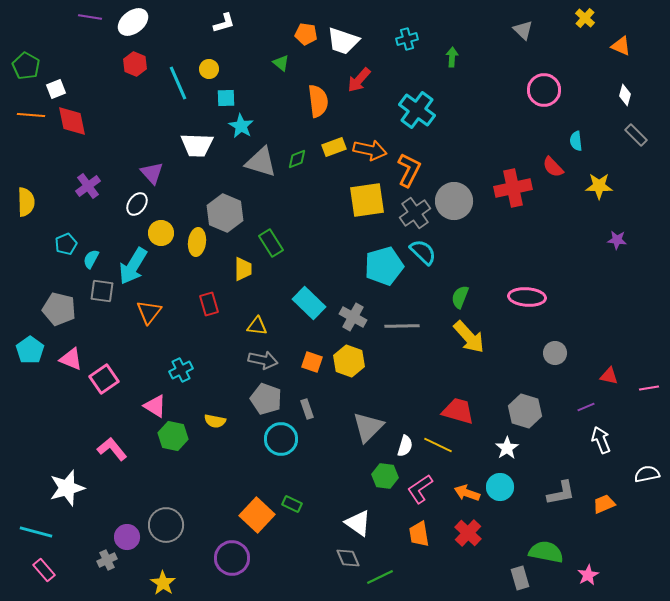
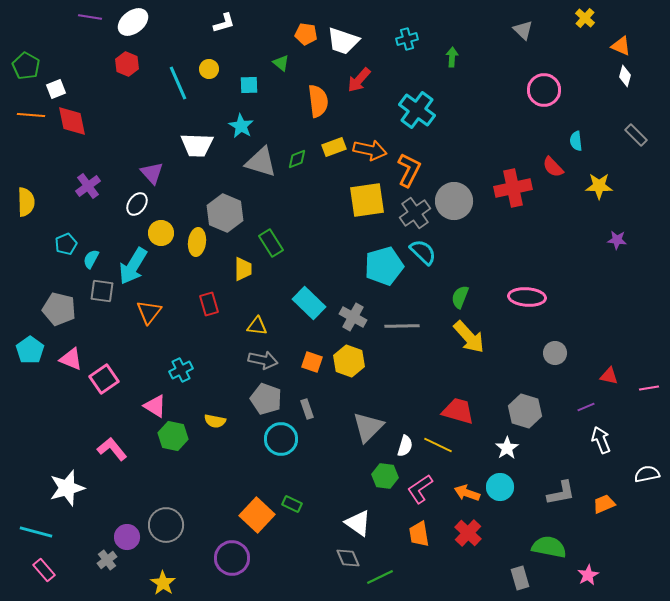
red hexagon at (135, 64): moved 8 px left
white diamond at (625, 95): moved 19 px up
cyan square at (226, 98): moved 23 px right, 13 px up
green semicircle at (546, 552): moved 3 px right, 5 px up
gray cross at (107, 560): rotated 12 degrees counterclockwise
